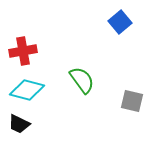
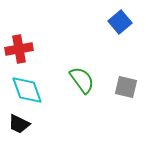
red cross: moved 4 px left, 2 px up
cyan diamond: rotated 56 degrees clockwise
gray square: moved 6 px left, 14 px up
